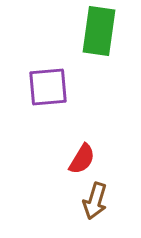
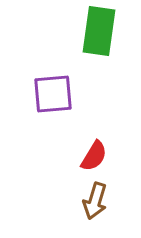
purple square: moved 5 px right, 7 px down
red semicircle: moved 12 px right, 3 px up
